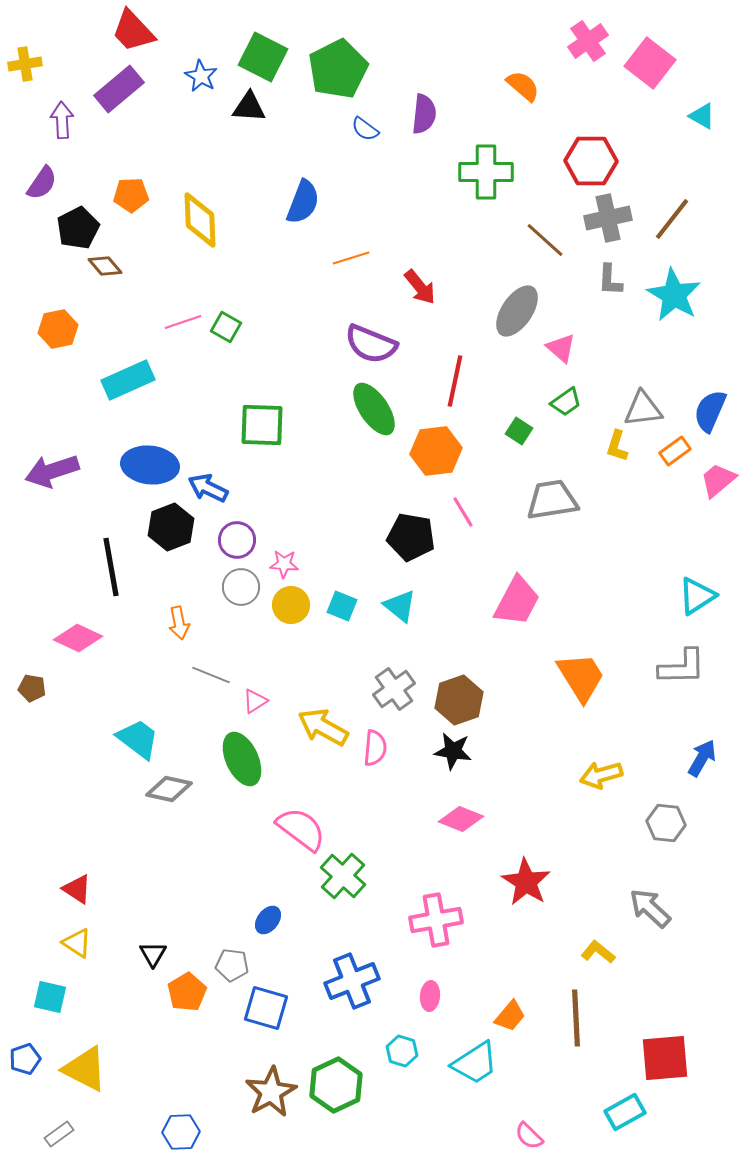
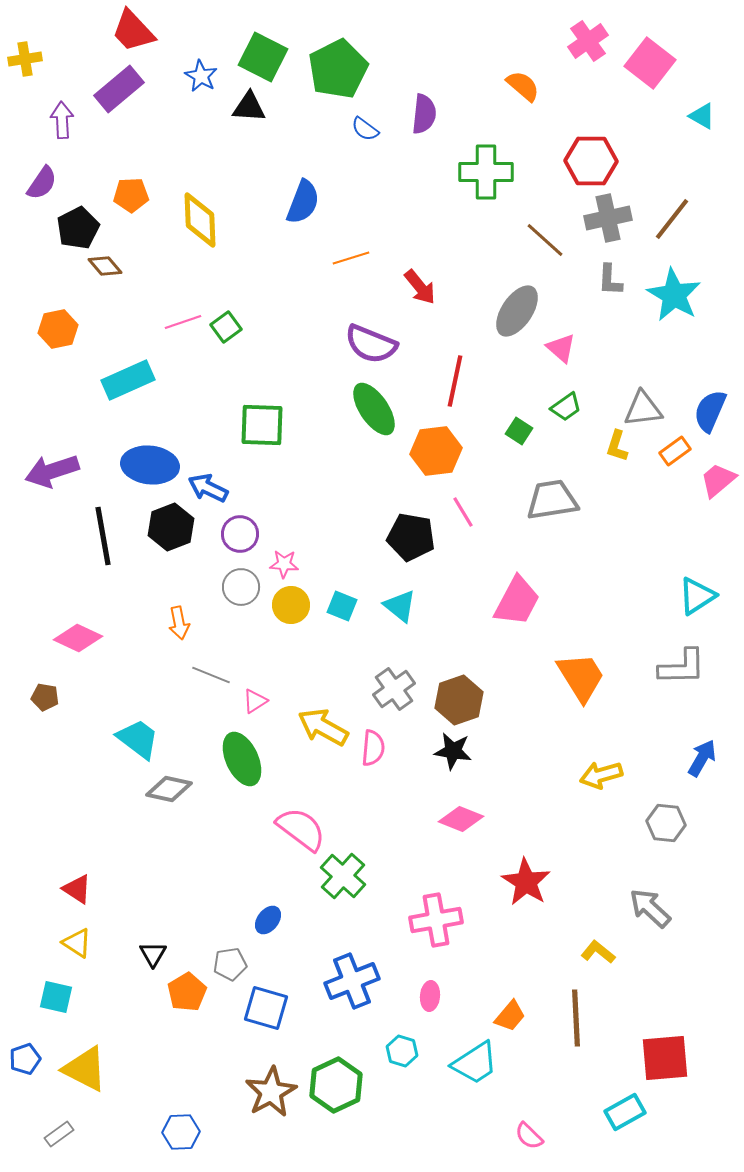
yellow cross at (25, 64): moved 5 px up
green square at (226, 327): rotated 24 degrees clockwise
green trapezoid at (566, 402): moved 5 px down
purple circle at (237, 540): moved 3 px right, 6 px up
black line at (111, 567): moved 8 px left, 31 px up
brown pentagon at (32, 688): moved 13 px right, 9 px down
pink semicircle at (375, 748): moved 2 px left
gray pentagon at (232, 965): moved 2 px left, 1 px up; rotated 16 degrees counterclockwise
cyan square at (50, 997): moved 6 px right
